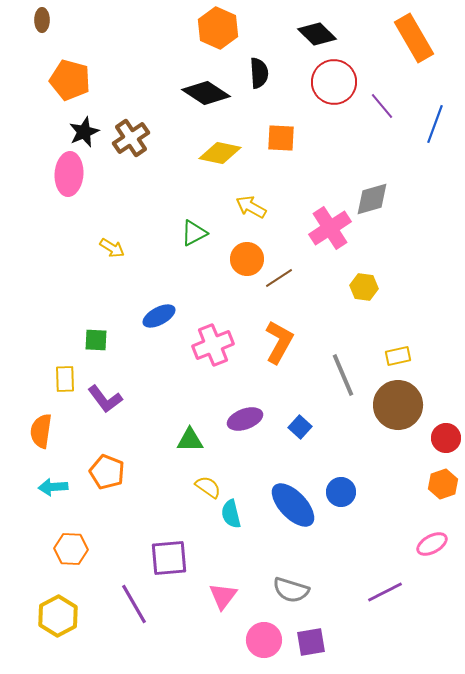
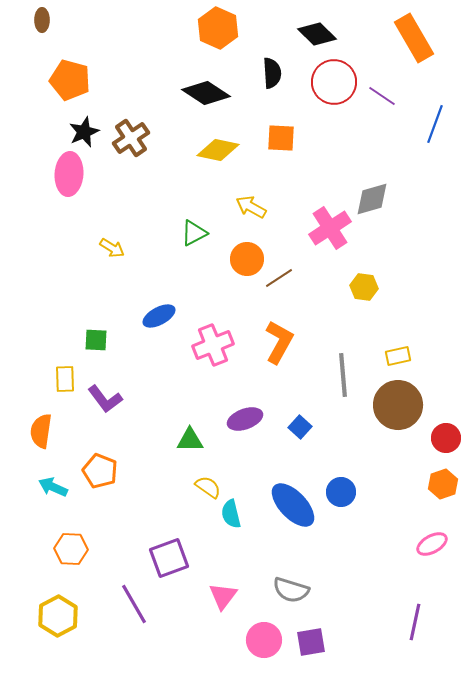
black semicircle at (259, 73): moved 13 px right
purple line at (382, 106): moved 10 px up; rotated 16 degrees counterclockwise
yellow diamond at (220, 153): moved 2 px left, 3 px up
gray line at (343, 375): rotated 18 degrees clockwise
orange pentagon at (107, 472): moved 7 px left, 1 px up
cyan arrow at (53, 487): rotated 28 degrees clockwise
purple square at (169, 558): rotated 15 degrees counterclockwise
purple line at (385, 592): moved 30 px right, 30 px down; rotated 51 degrees counterclockwise
